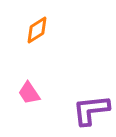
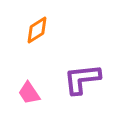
purple L-shape: moved 9 px left, 31 px up
